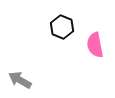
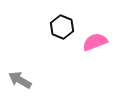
pink semicircle: moved 3 px up; rotated 80 degrees clockwise
